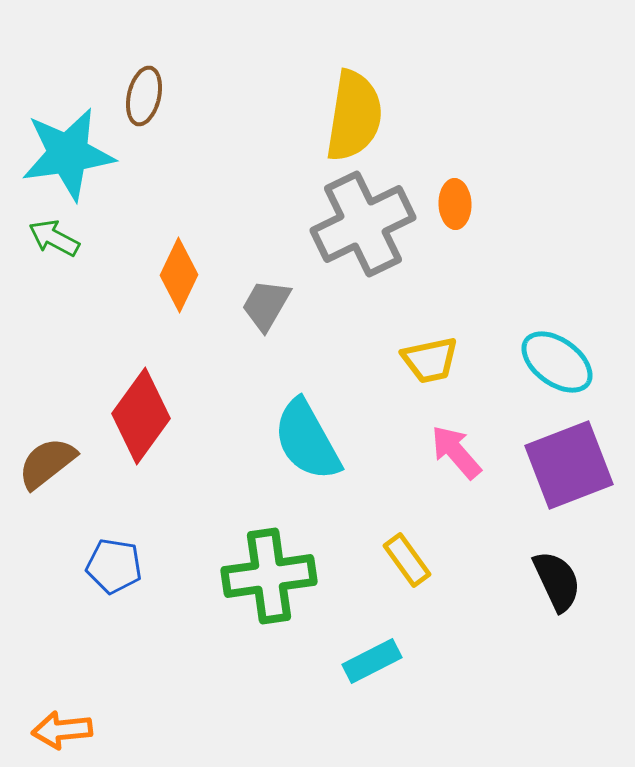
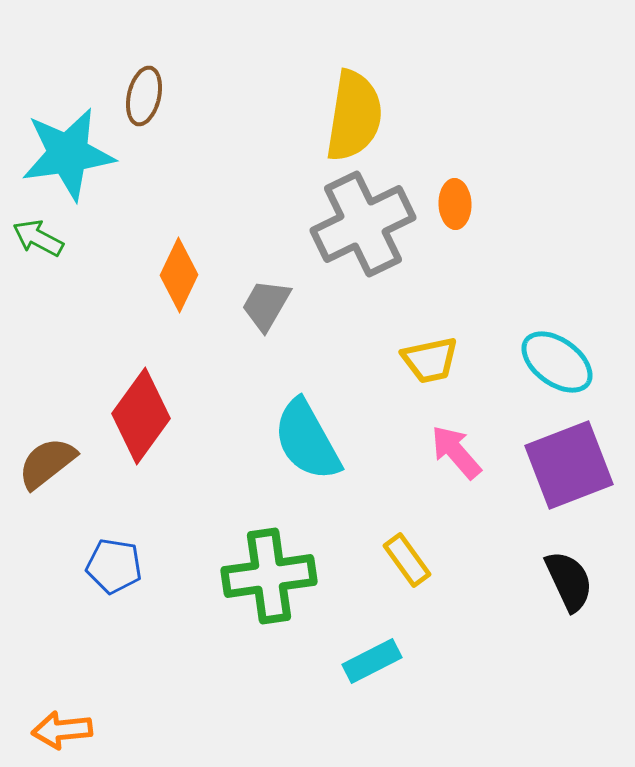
green arrow: moved 16 px left
black semicircle: moved 12 px right
